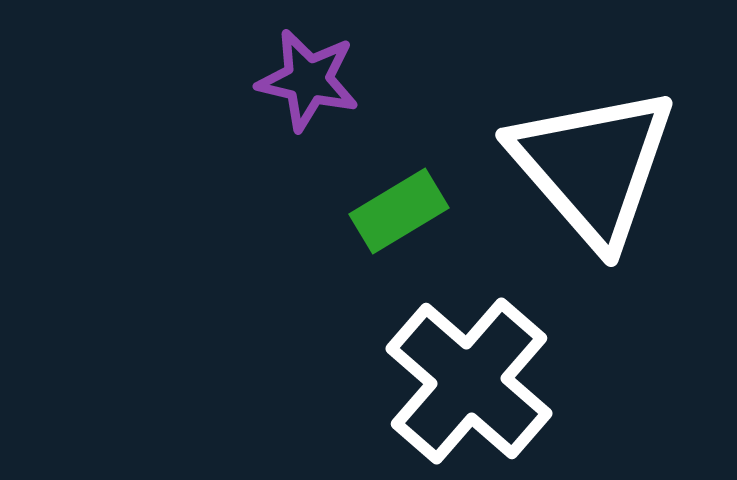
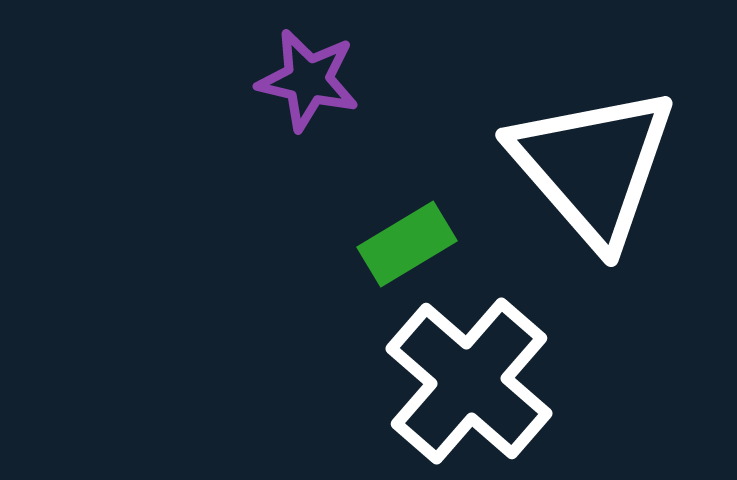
green rectangle: moved 8 px right, 33 px down
